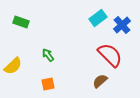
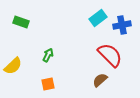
blue cross: rotated 30 degrees clockwise
green arrow: rotated 64 degrees clockwise
brown semicircle: moved 1 px up
